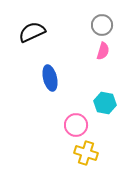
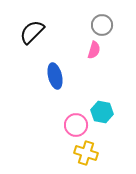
black semicircle: rotated 20 degrees counterclockwise
pink semicircle: moved 9 px left, 1 px up
blue ellipse: moved 5 px right, 2 px up
cyan hexagon: moved 3 px left, 9 px down
